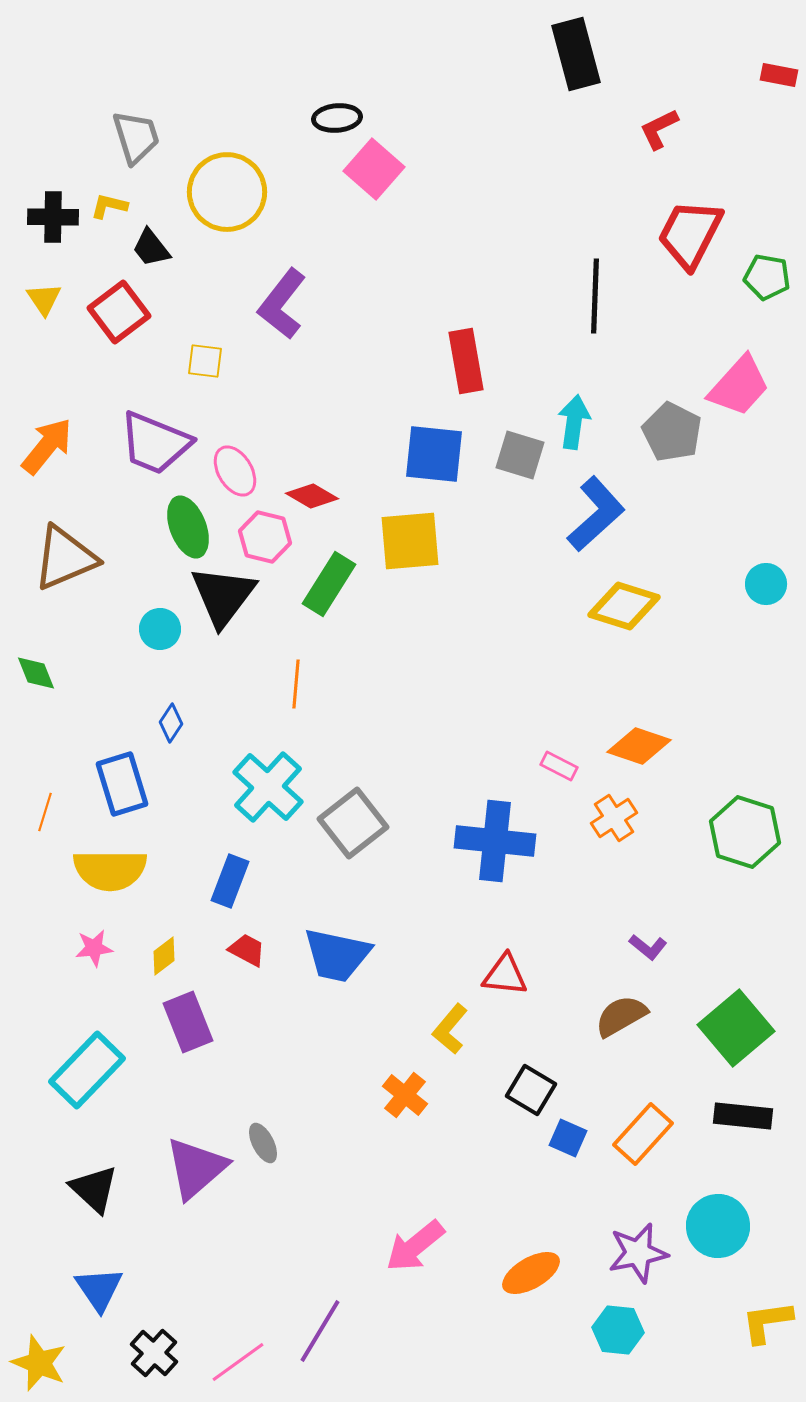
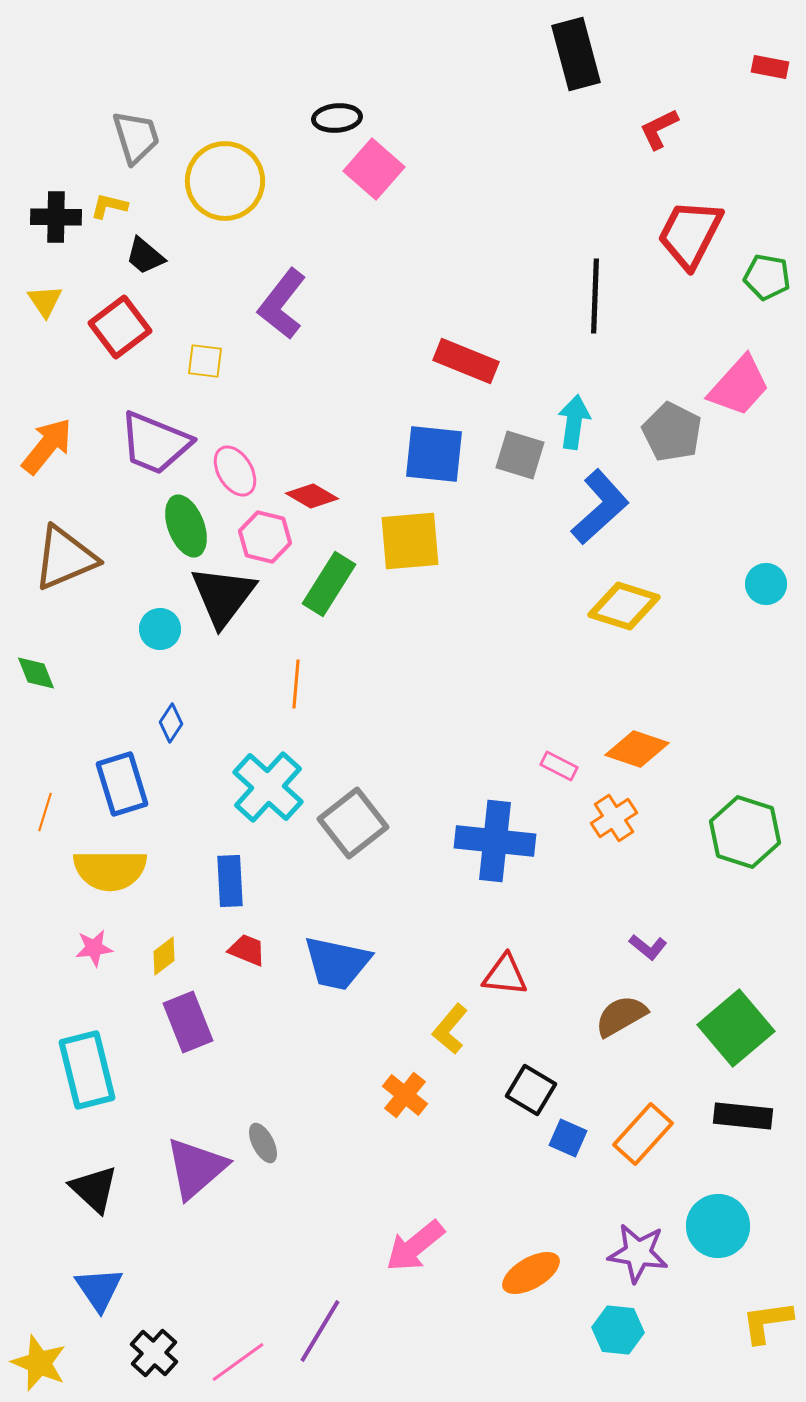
red rectangle at (779, 75): moved 9 px left, 8 px up
yellow circle at (227, 192): moved 2 px left, 11 px up
black cross at (53, 217): moved 3 px right
black trapezoid at (151, 248): moved 6 px left, 8 px down; rotated 12 degrees counterclockwise
yellow triangle at (44, 299): moved 1 px right, 2 px down
red square at (119, 312): moved 1 px right, 15 px down
red rectangle at (466, 361): rotated 58 degrees counterclockwise
blue L-shape at (596, 514): moved 4 px right, 7 px up
green ellipse at (188, 527): moved 2 px left, 1 px up
orange diamond at (639, 746): moved 2 px left, 3 px down
blue rectangle at (230, 881): rotated 24 degrees counterclockwise
red trapezoid at (247, 950): rotated 6 degrees counterclockwise
blue trapezoid at (337, 955): moved 8 px down
cyan rectangle at (87, 1070): rotated 58 degrees counterclockwise
purple star at (638, 1253): rotated 20 degrees clockwise
